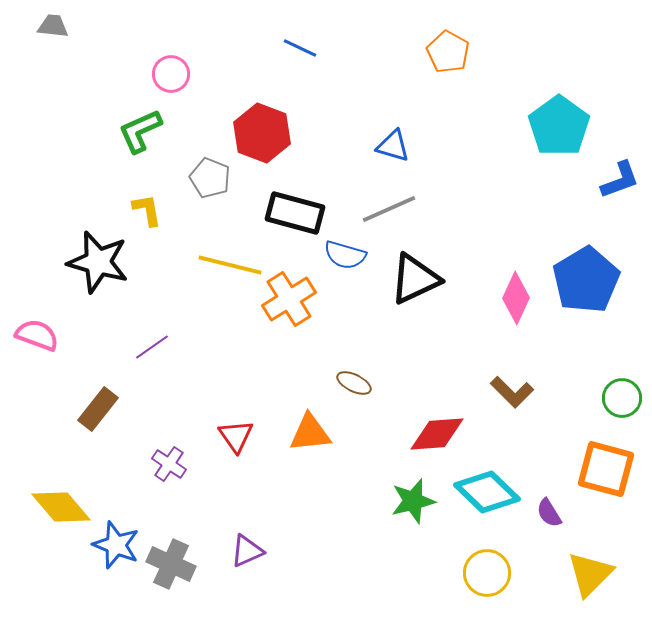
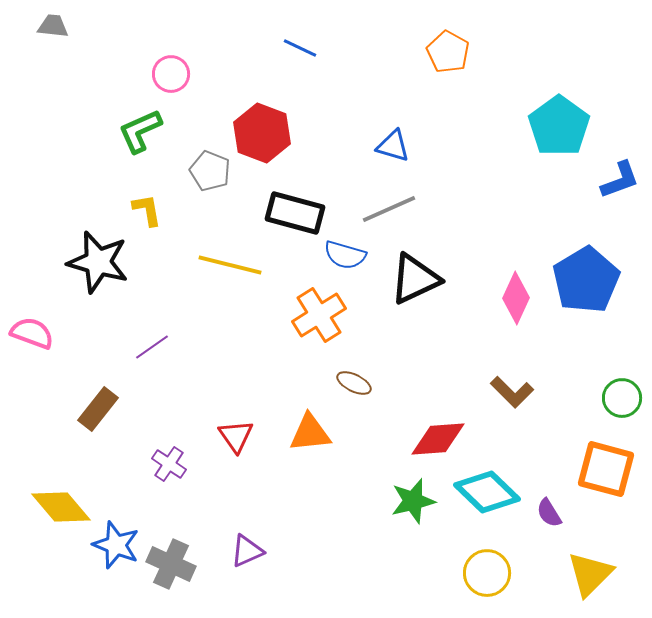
gray pentagon: moved 7 px up
orange cross: moved 30 px right, 16 px down
pink semicircle: moved 5 px left, 2 px up
red diamond: moved 1 px right, 5 px down
